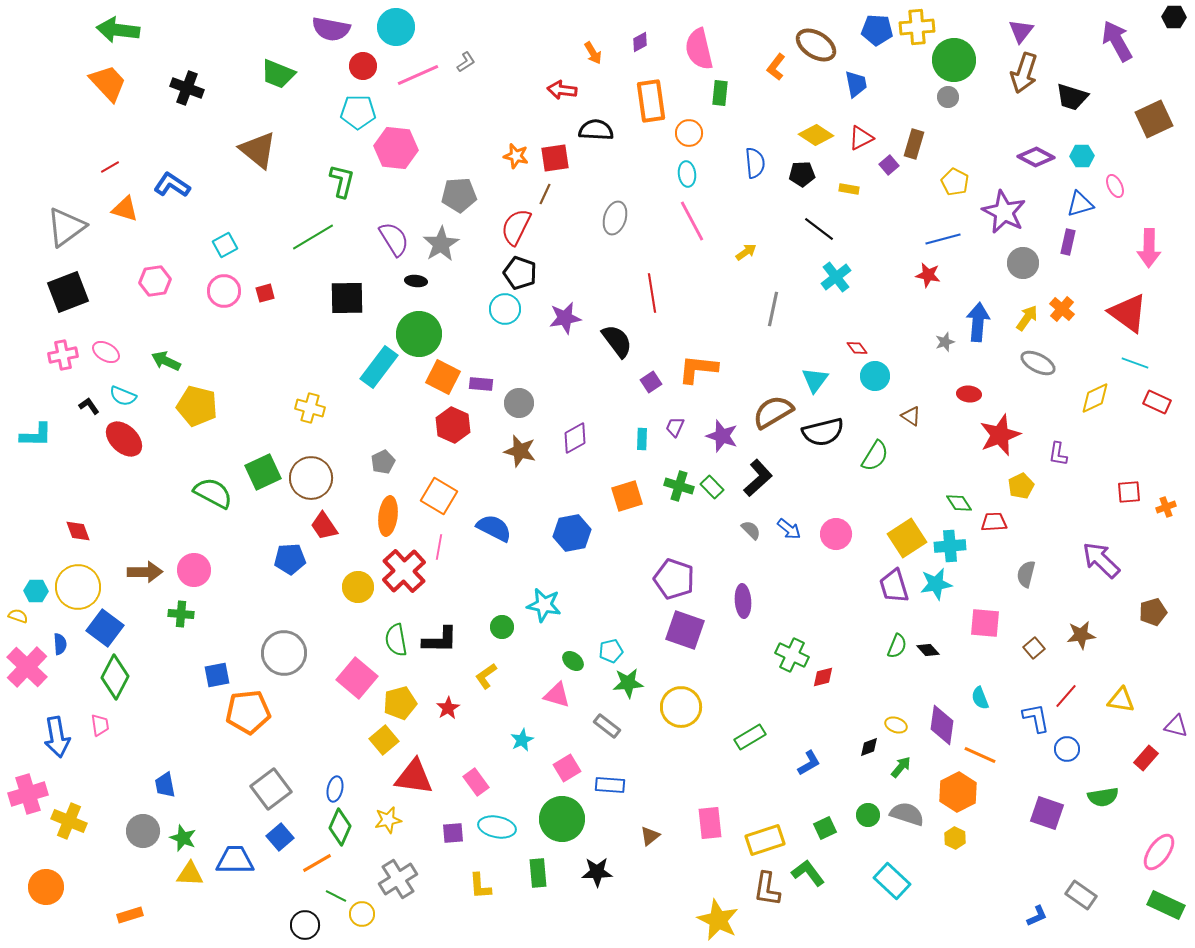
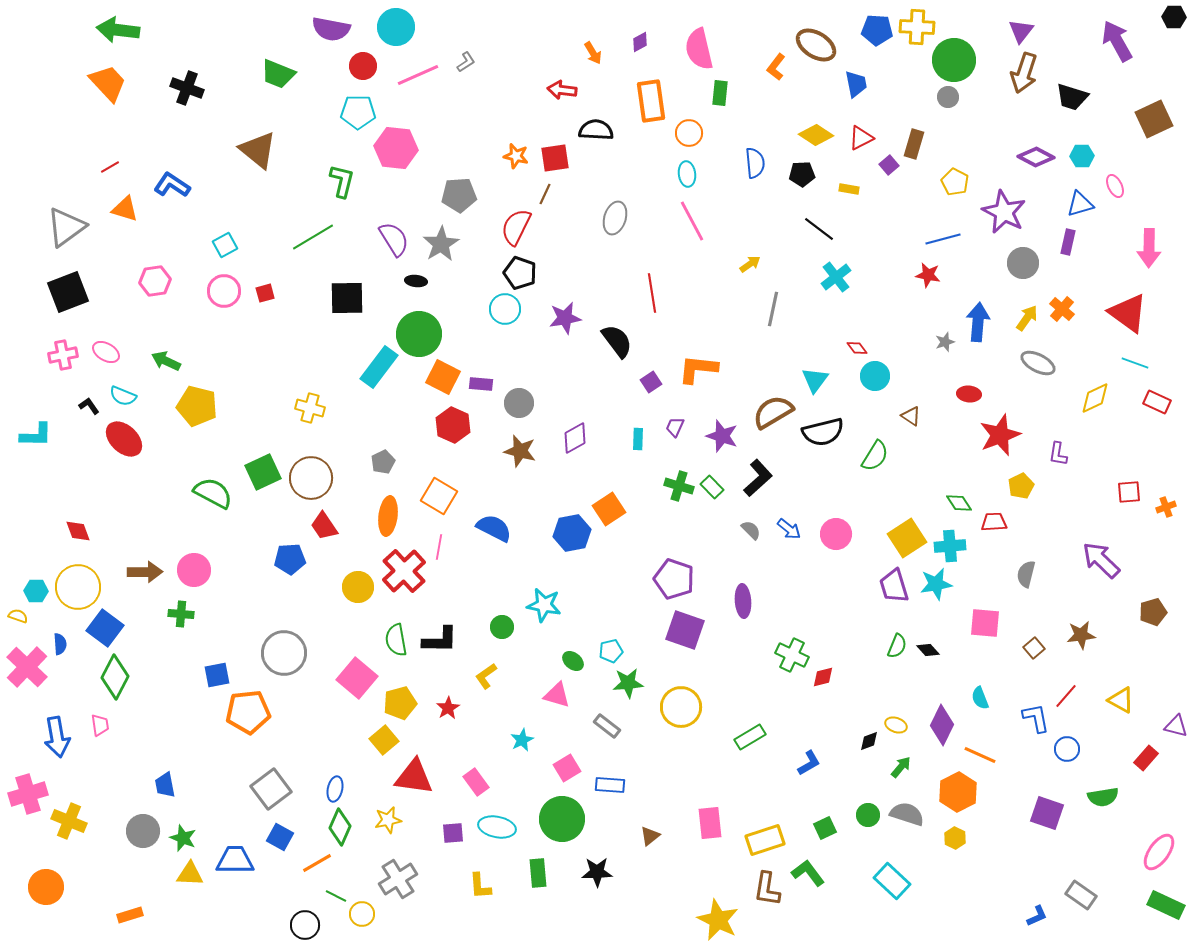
yellow cross at (917, 27): rotated 8 degrees clockwise
yellow arrow at (746, 252): moved 4 px right, 12 px down
cyan rectangle at (642, 439): moved 4 px left
orange square at (627, 496): moved 18 px left, 13 px down; rotated 16 degrees counterclockwise
yellow triangle at (1121, 700): rotated 20 degrees clockwise
purple diamond at (942, 725): rotated 18 degrees clockwise
black diamond at (869, 747): moved 6 px up
blue square at (280, 837): rotated 20 degrees counterclockwise
